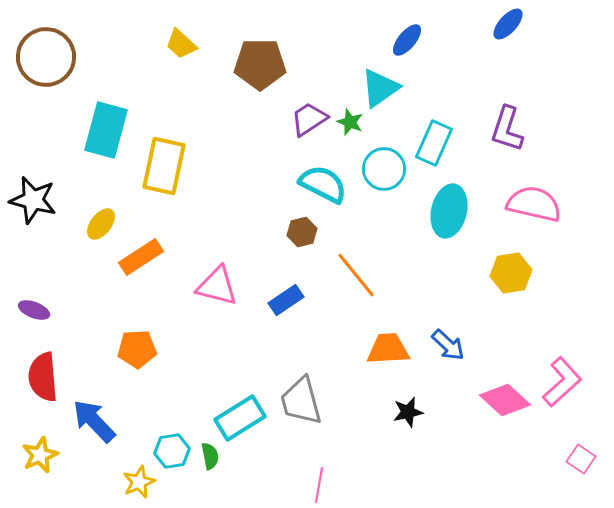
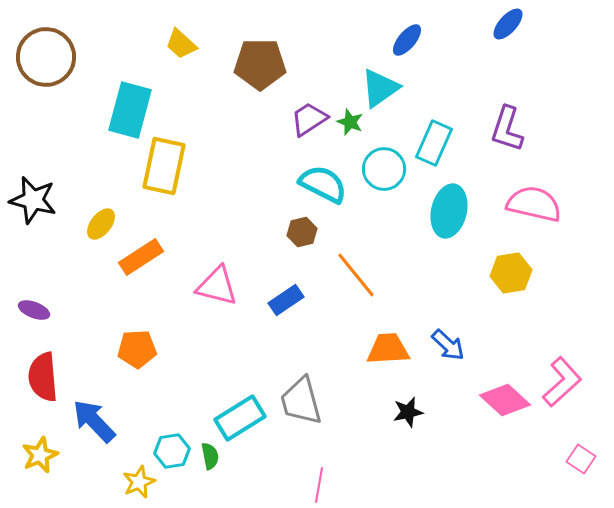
cyan rectangle at (106, 130): moved 24 px right, 20 px up
